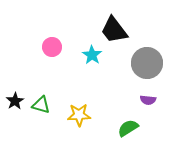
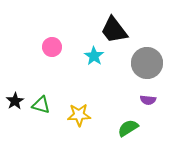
cyan star: moved 2 px right, 1 px down
